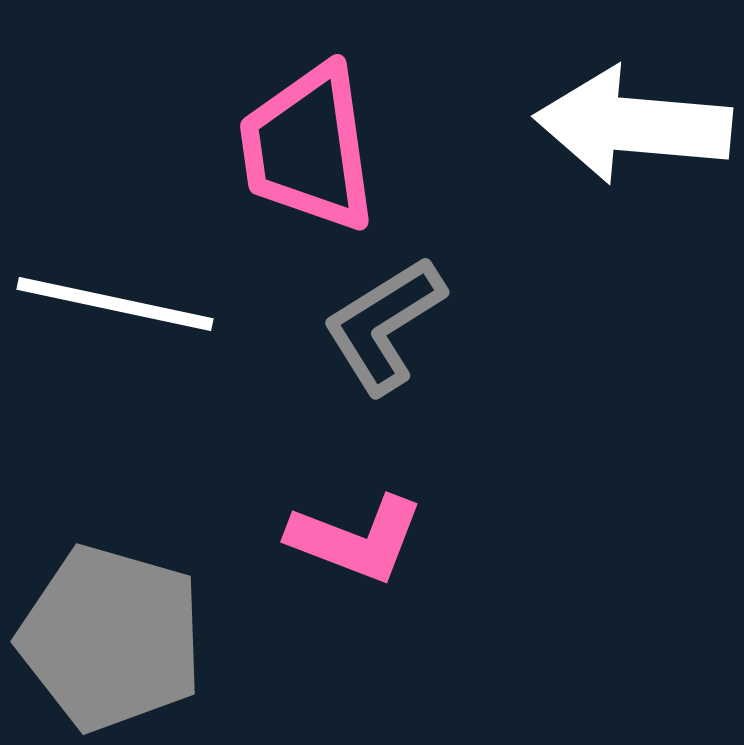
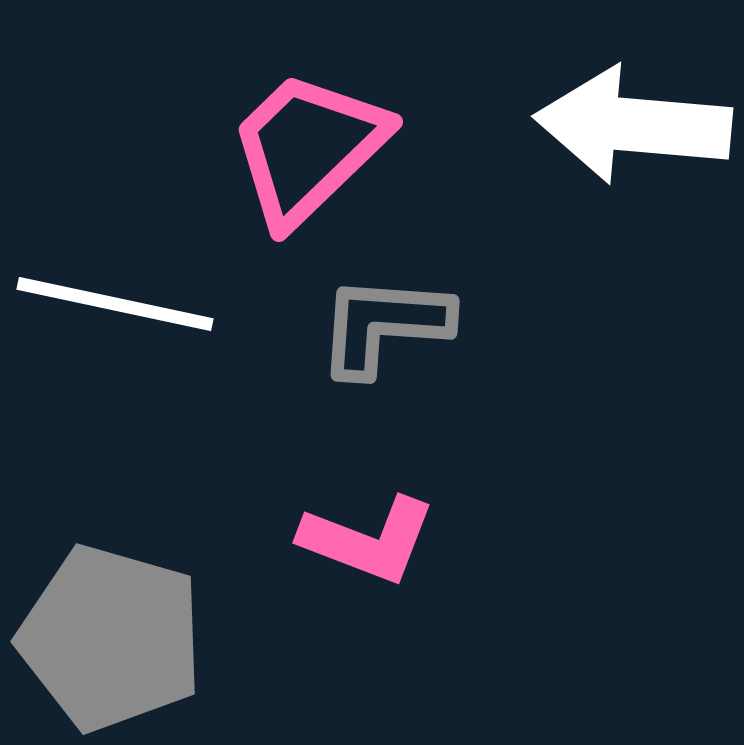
pink trapezoid: rotated 54 degrees clockwise
gray L-shape: rotated 36 degrees clockwise
pink L-shape: moved 12 px right, 1 px down
